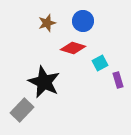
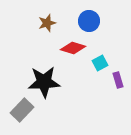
blue circle: moved 6 px right
black star: rotated 28 degrees counterclockwise
